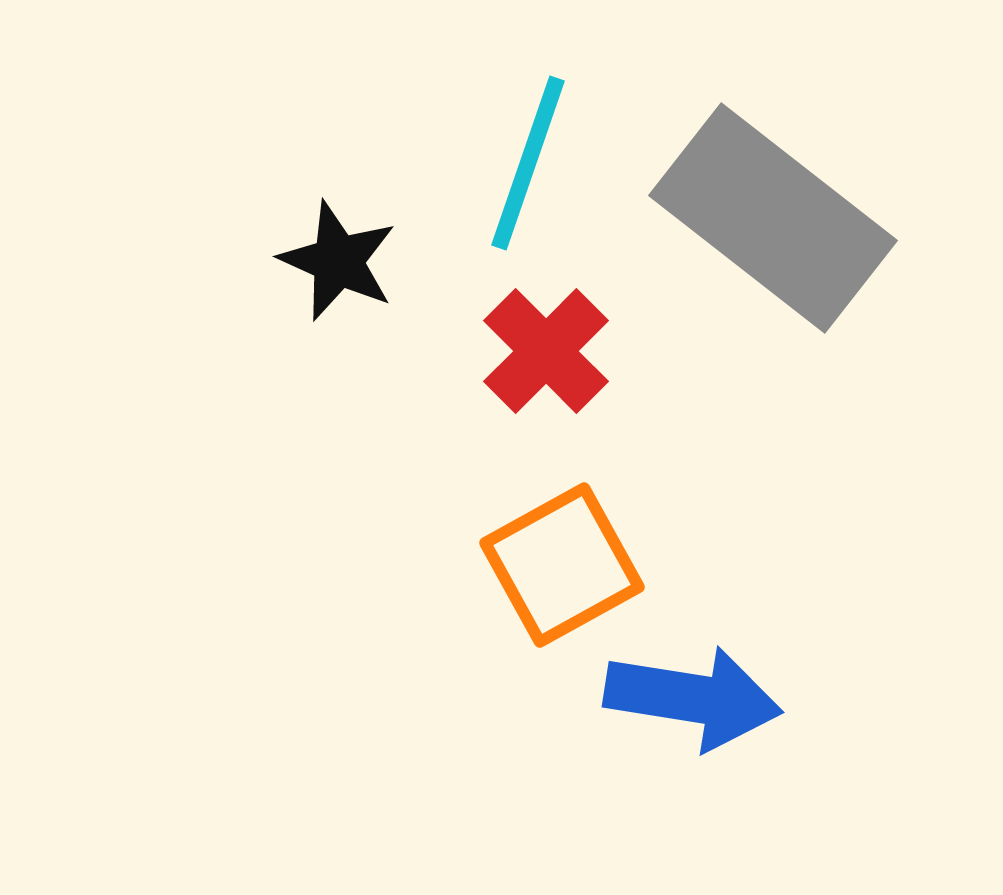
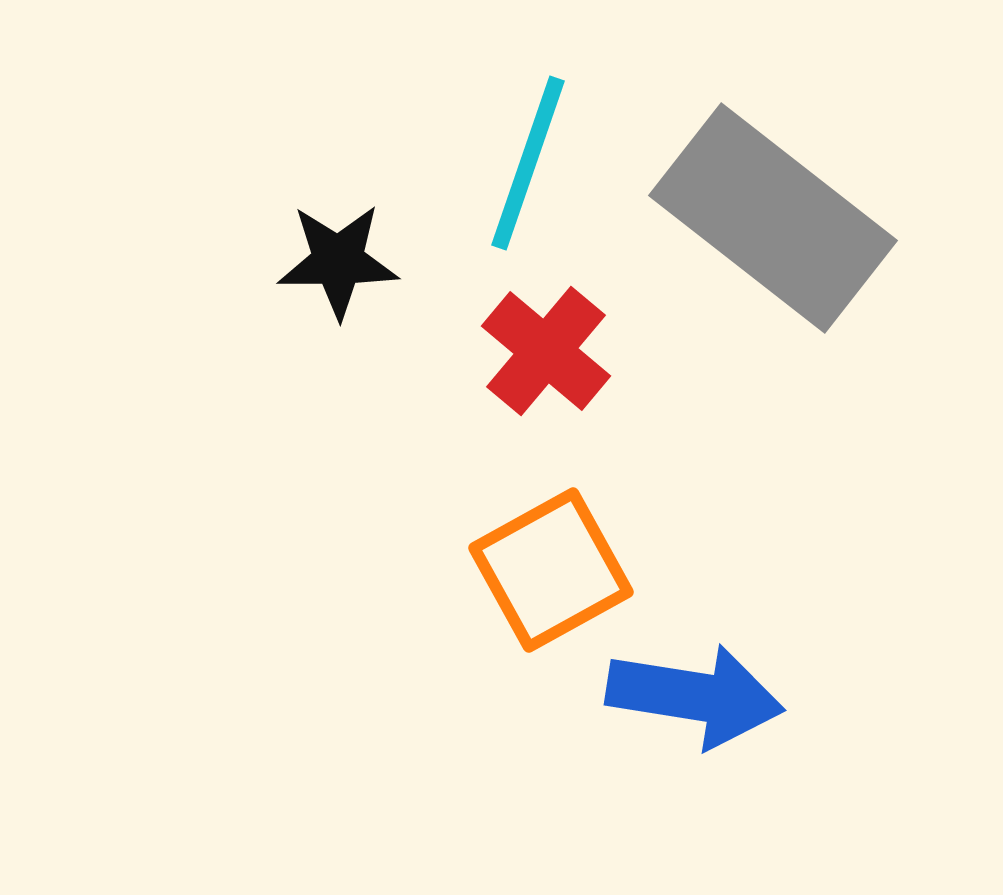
black star: rotated 24 degrees counterclockwise
red cross: rotated 5 degrees counterclockwise
orange square: moved 11 px left, 5 px down
blue arrow: moved 2 px right, 2 px up
